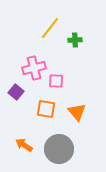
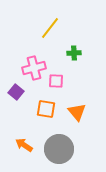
green cross: moved 1 px left, 13 px down
